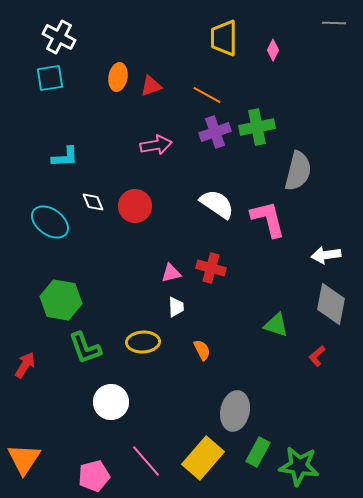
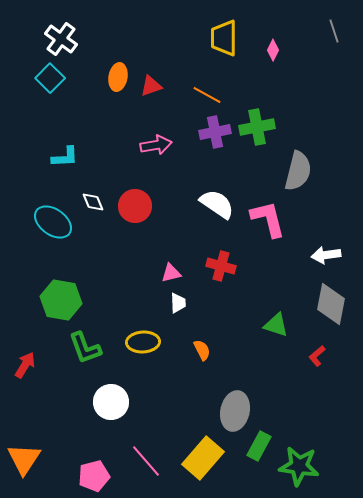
gray line: moved 8 px down; rotated 70 degrees clockwise
white cross: moved 2 px right, 2 px down; rotated 8 degrees clockwise
cyan square: rotated 36 degrees counterclockwise
purple cross: rotated 8 degrees clockwise
cyan ellipse: moved 3 px right
red cross: moved 10 px right, 2 px up
white trapezoid: moved 2 px right, 4 px up
green rectangle: moved 1 px right, 6 px up
